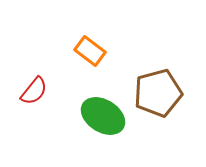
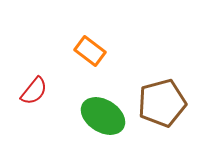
brown pentagon: moved 4 px right, 10 px down
